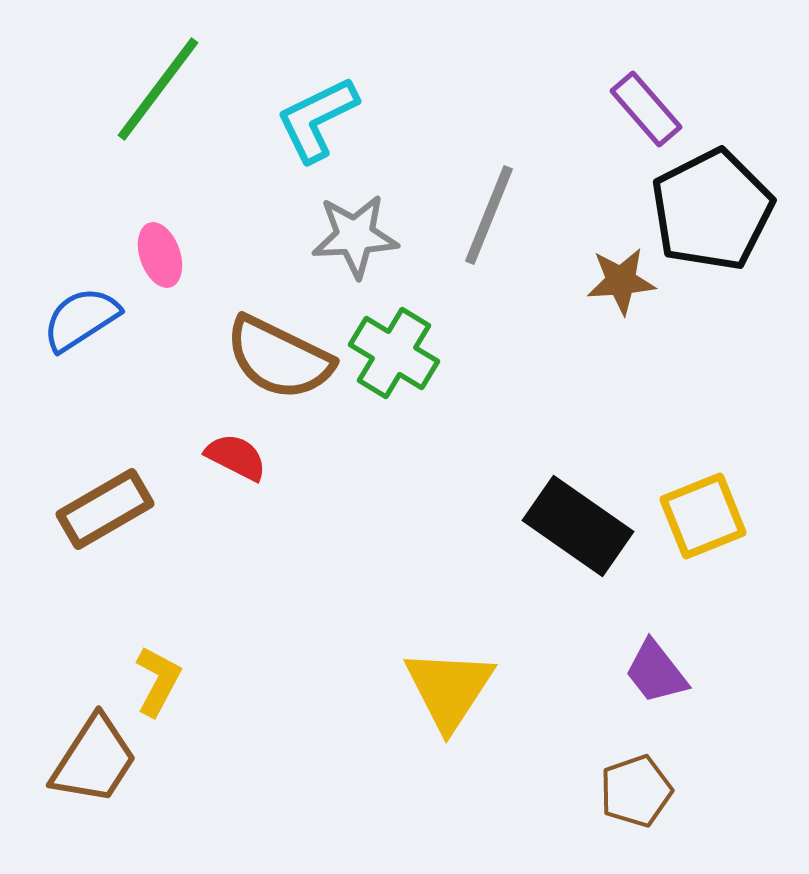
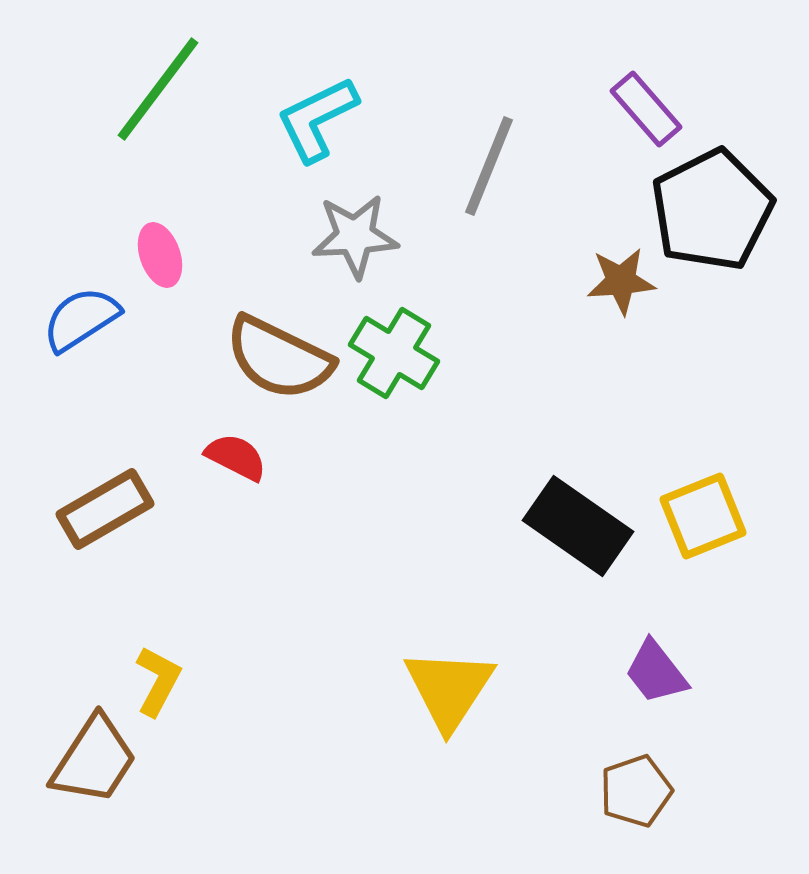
gray line: moved 49 px up
